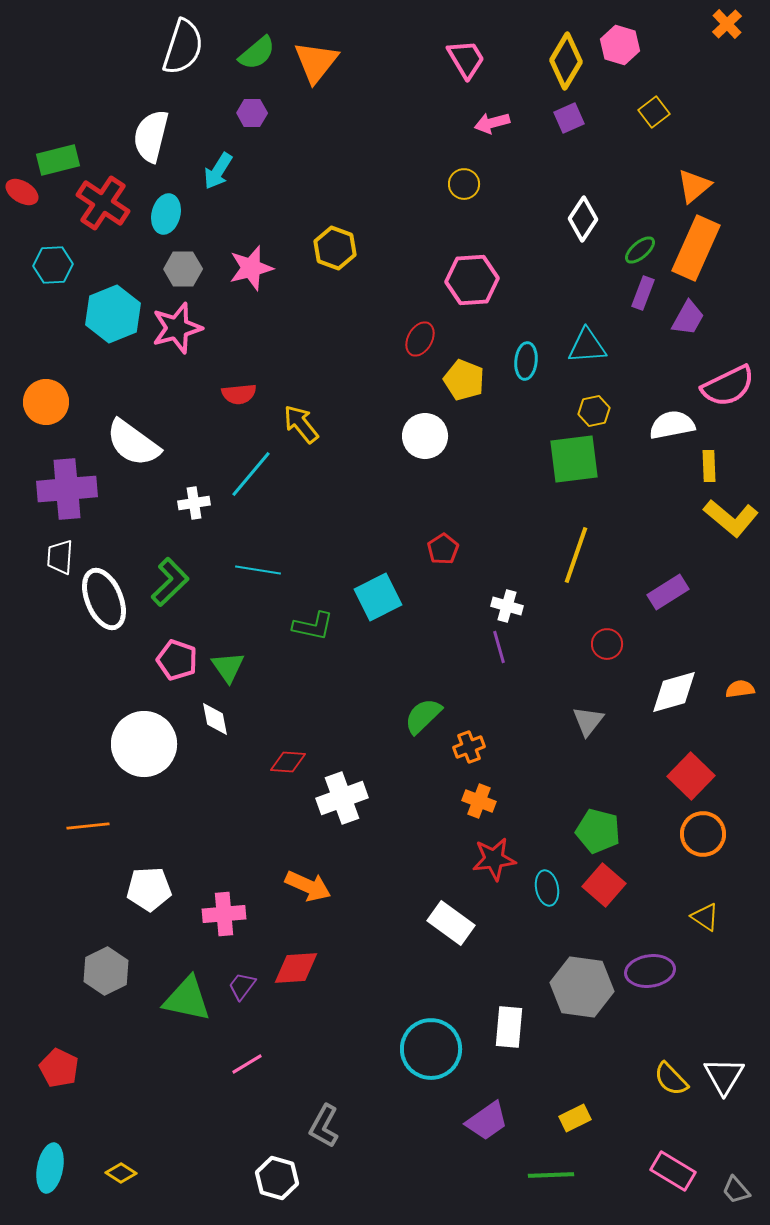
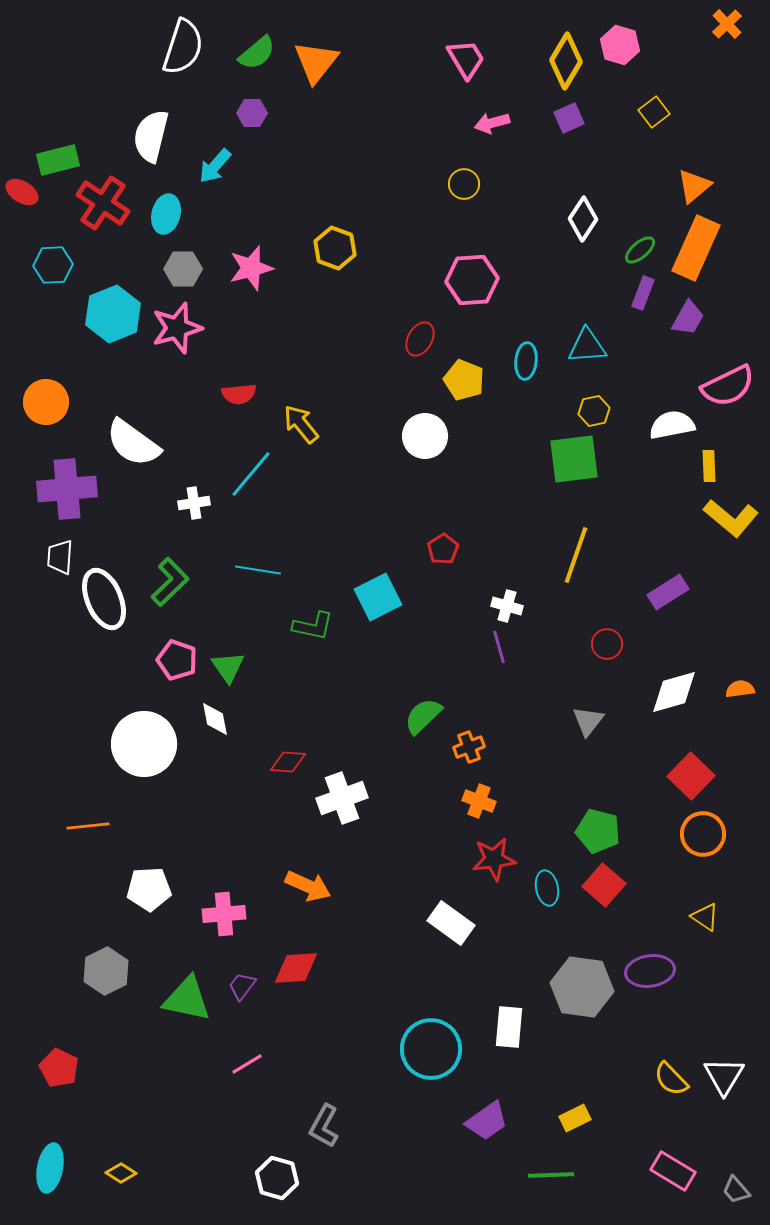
cyan arrow at (218, 171): moved 3 px left, 5 px up; rotated 9 degrees clockwise
